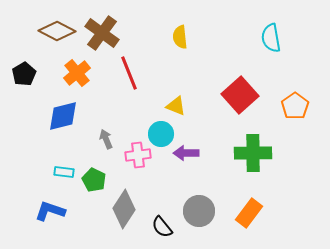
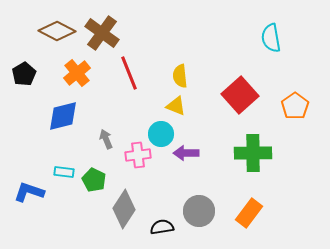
yellow semicircle: moved 39 px down
blue L-shape: moved 21 px left, 19 px up
black semicircle: rotated 120 degrees clockwise
